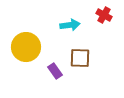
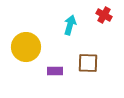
cyan arrow: rotated 66 degrees counterclockwise
brown square: moved 8 px right, 5 px down
purple rectangle: rotated 56 degrees counterclockwise
